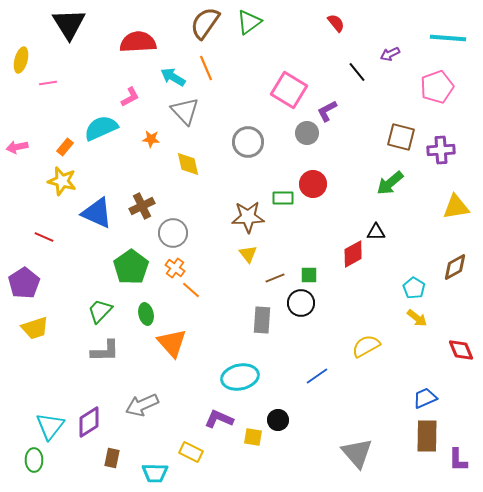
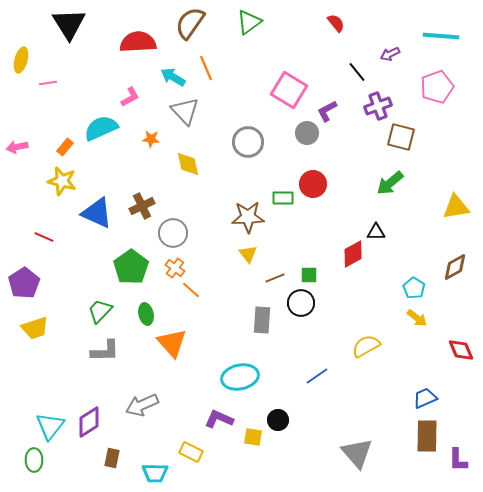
brown semicircle at (205, 23): moved 15 px left
cyan line at (448, 38): moved 7 px left, 2 px up
purple cross at (441, 150): moved 63 px left, 44 px up; rotated 16 degrees counterclockwise
